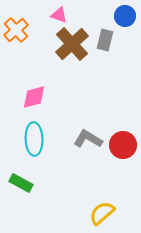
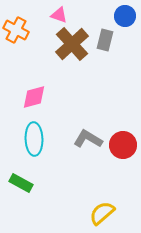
orange cross: rotated 20 degrees counterclockwise
